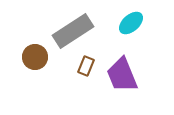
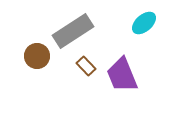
cyan ellipse: moved 13 px right
brown circle: moved 2 px right, 1 px up
brown rectangle: rotated 66 degrees counterclockwise
